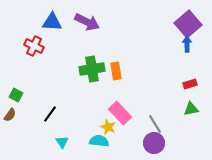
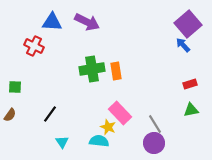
blue arrow: moved 4 px left, 1 px down; rotated 42 degrees counterclockwise
green square: moved 1 px left, 8 px up; rotated 24 degrees counterclockwise
green triangle: moved 1 px down
